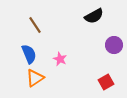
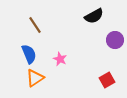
purple circle: moved 1 px right, 5 px up
red square: moved 1 px right, 2 px up
